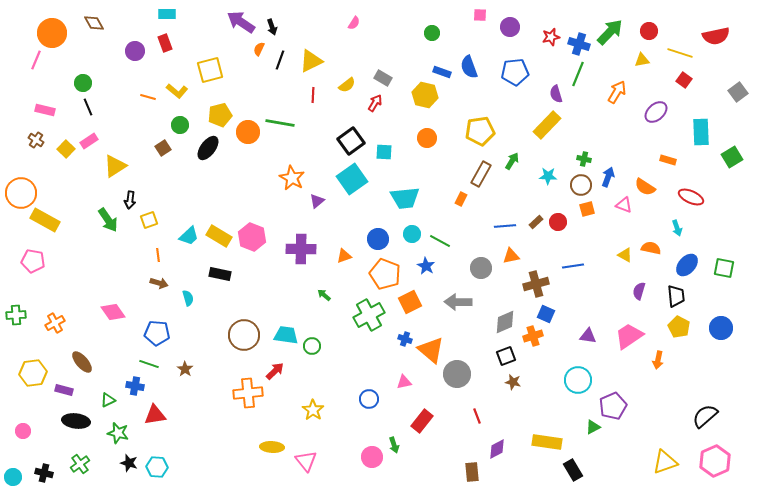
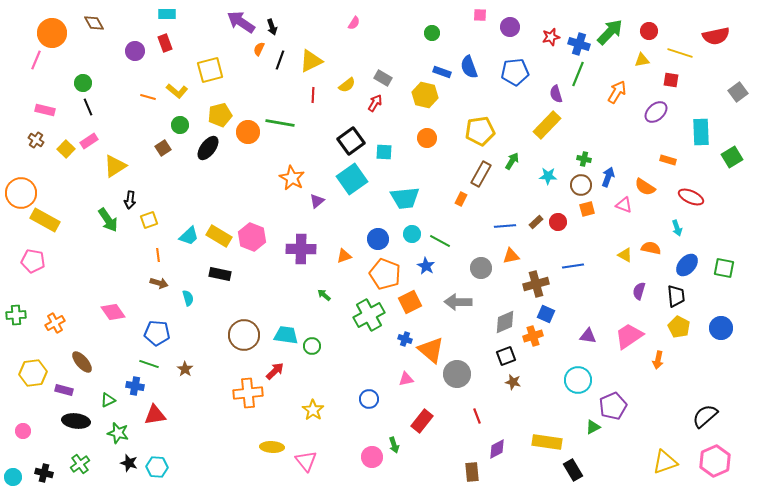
red square at (684, 80): moved 13 px left; rotated 28 degrees counterclockwise
pink triangle at (404, 382): moved 2 px right, 3 px up
